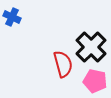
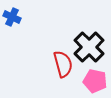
black cross: moved 2 px left
